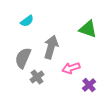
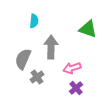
cyan semicircle: moved 7 px right; rotated 48 degrees counterclockwise
gray arrow: rotated 15 degrees counterclockwise
gray semicircle: moved 1 px down
pink arrow: moved 1 px right
purple cross: moved 13 px left, 3 px down
